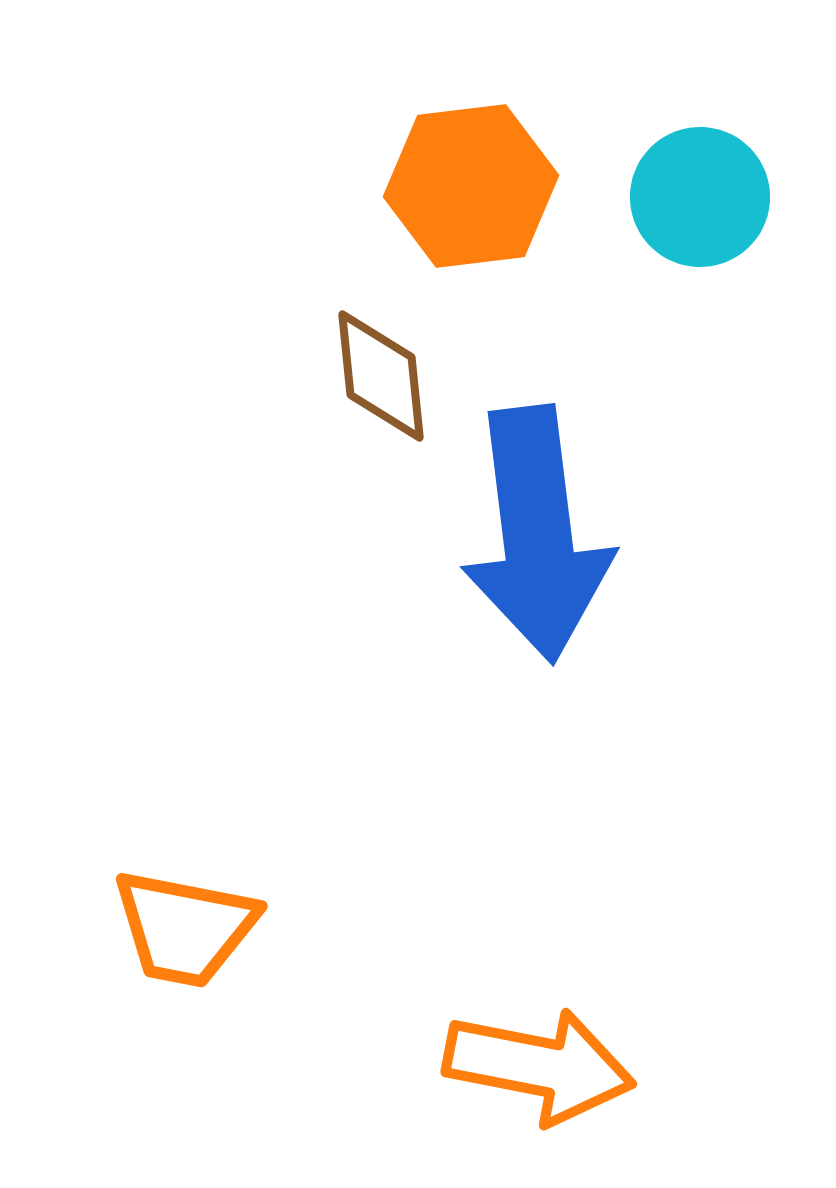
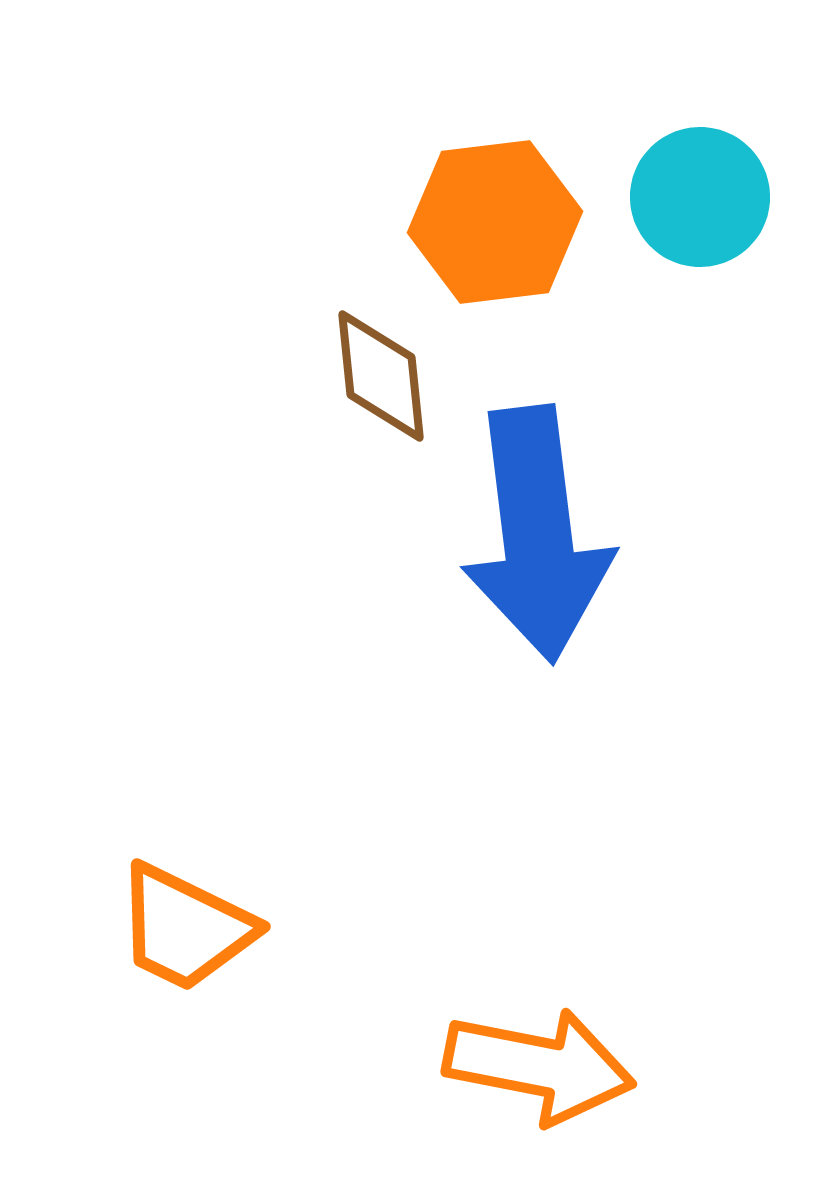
orange hexagon: moved 24 px right, 36 px down
orange trapezoid: rotated 15 degrees clockwise
